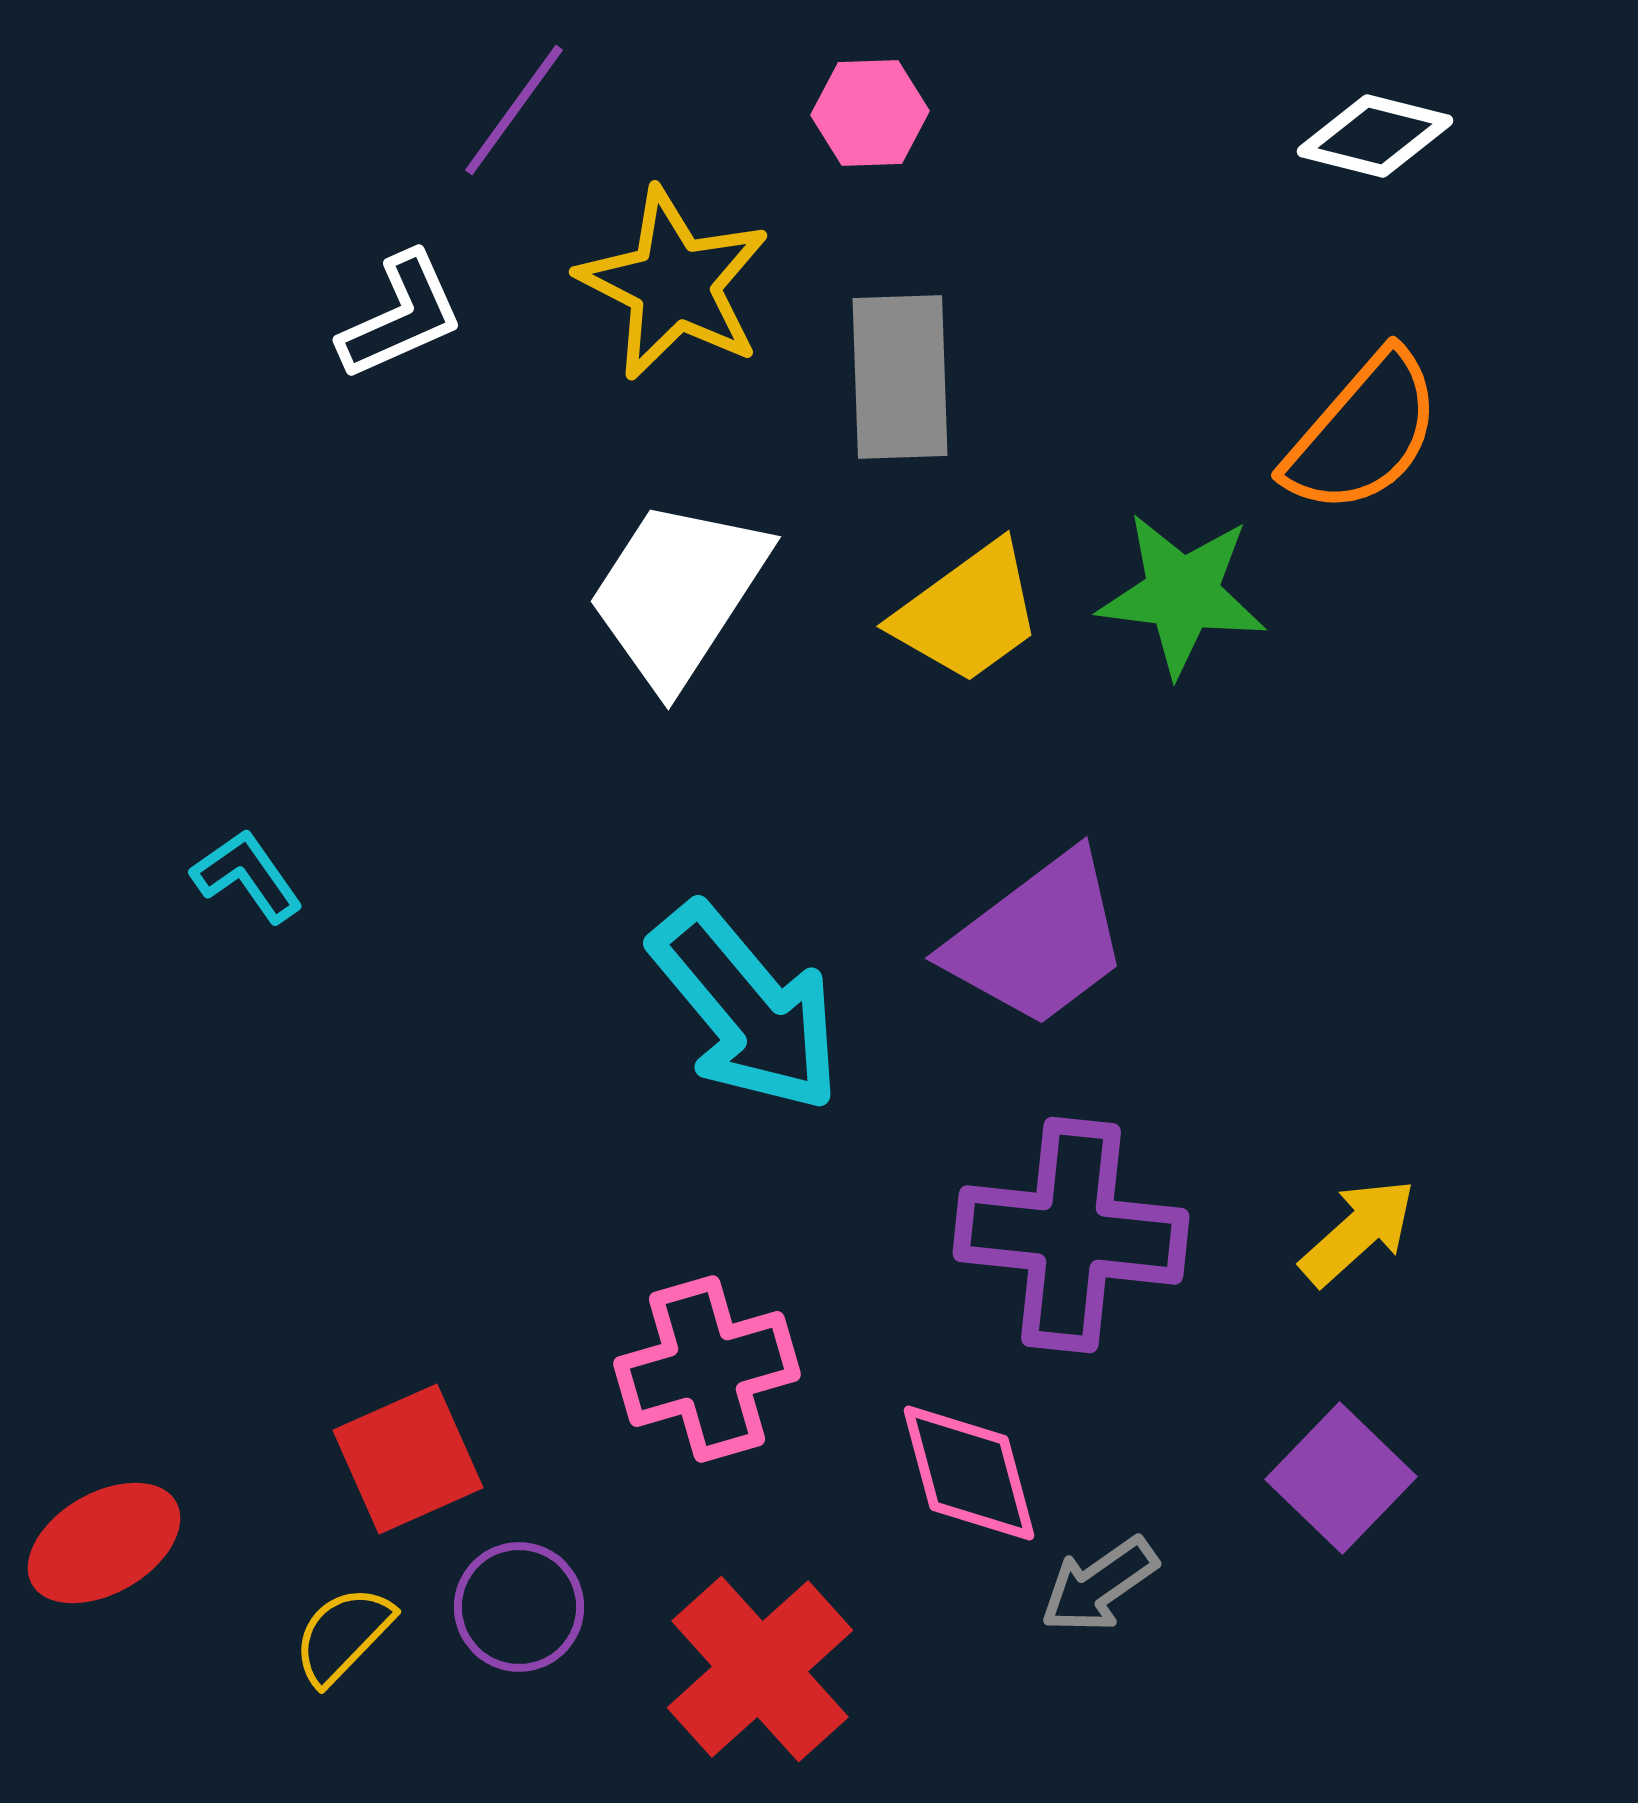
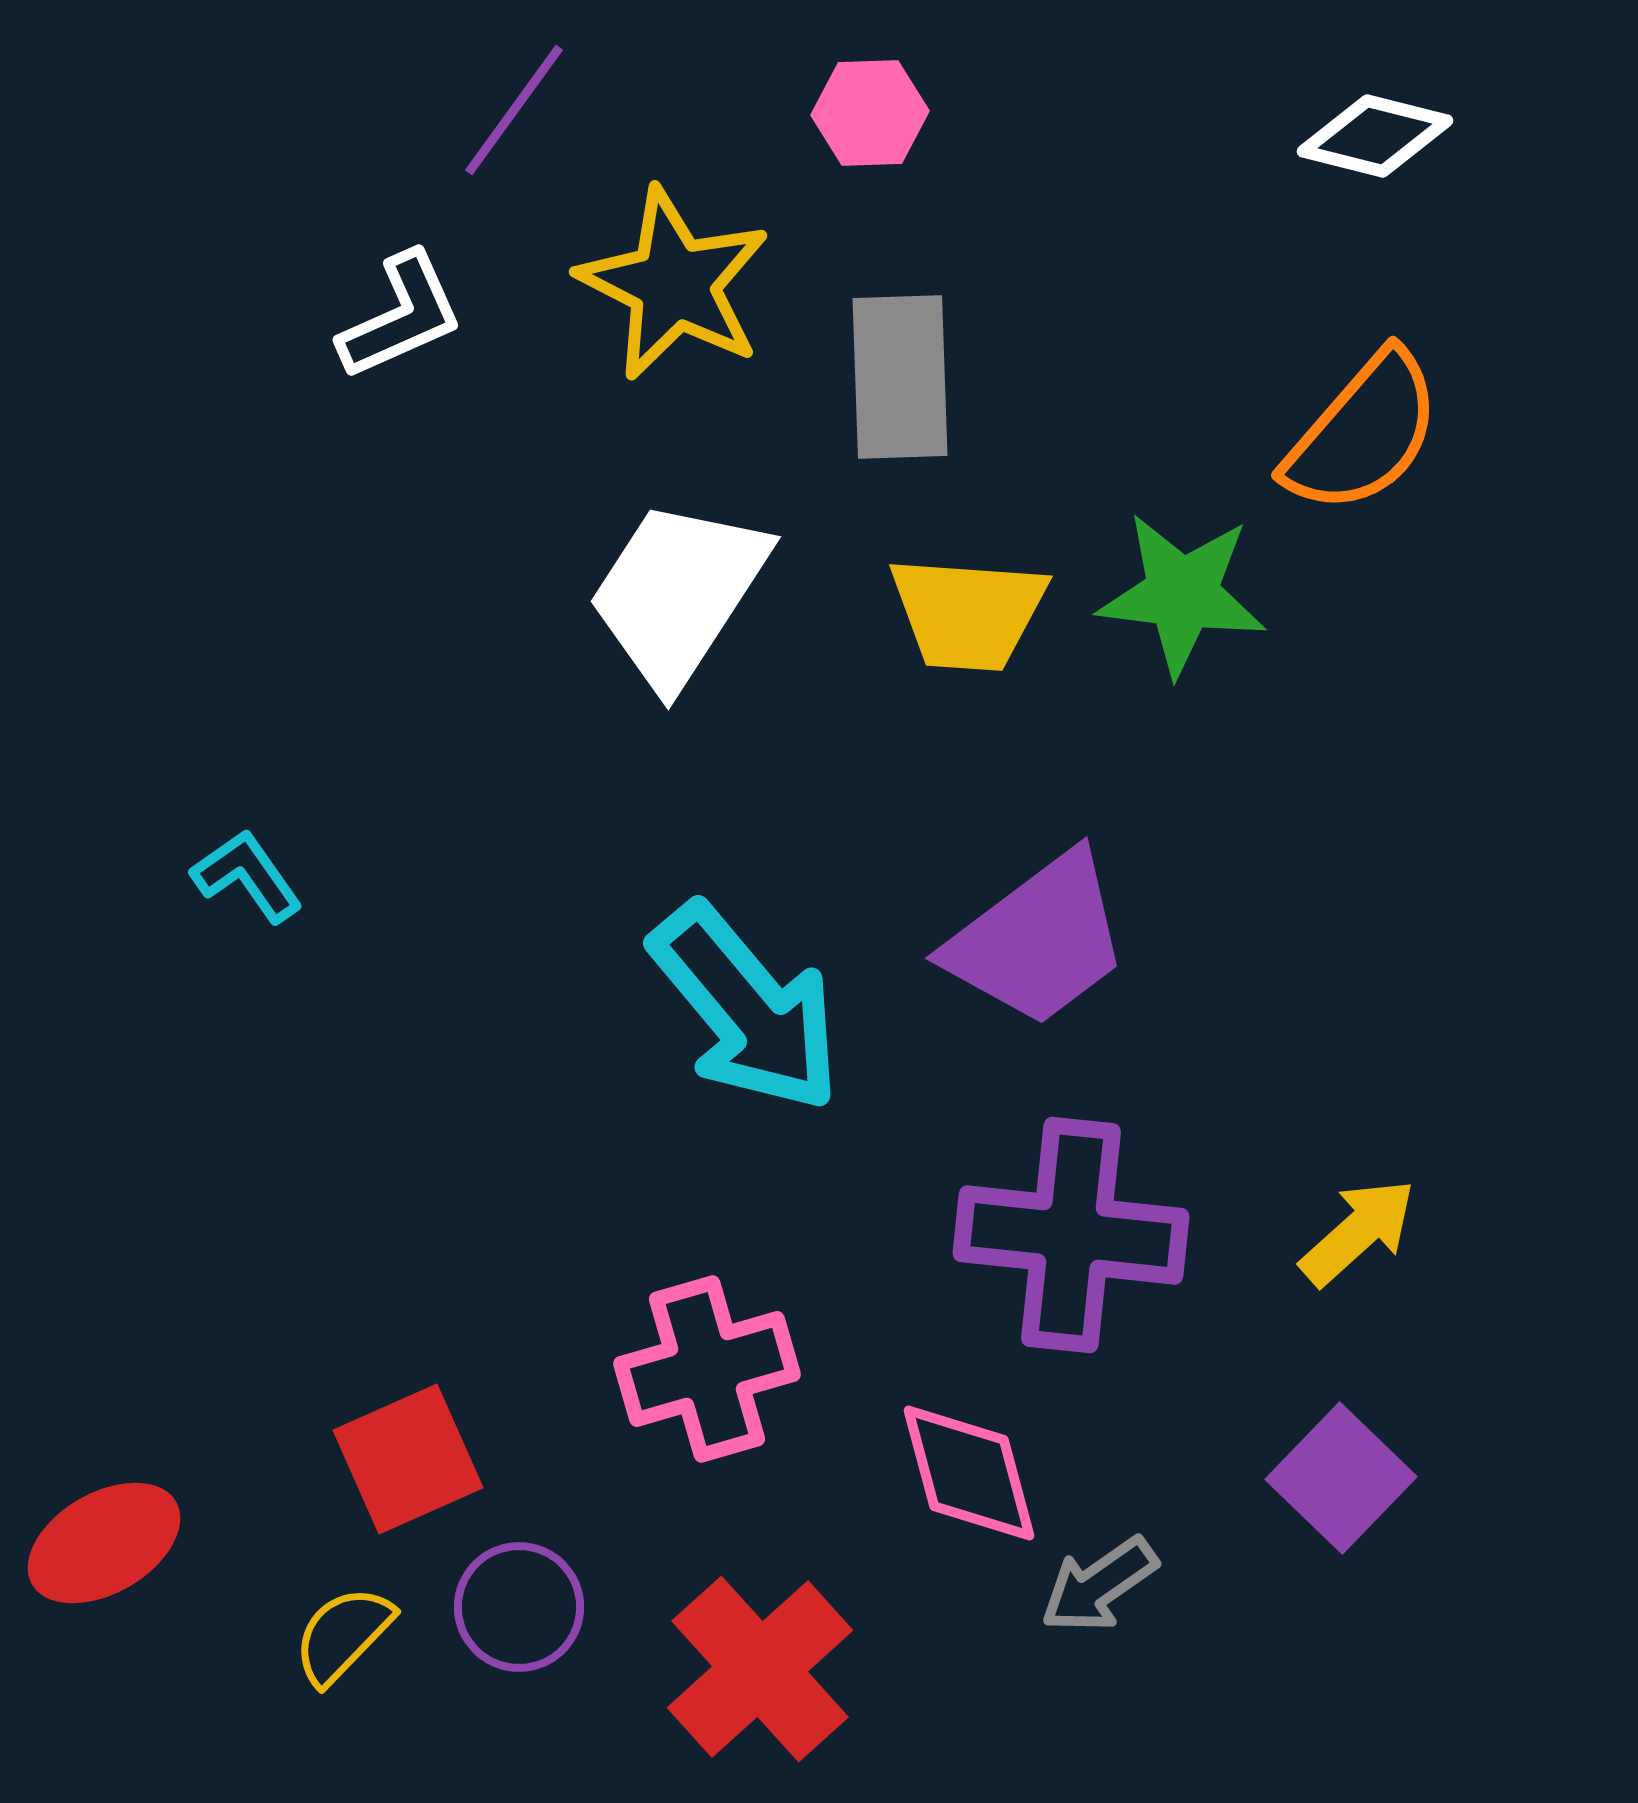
yellow trapezoid: rotated 40 degrees clockwise
